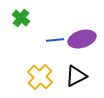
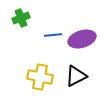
green cross: rotated 30 degrees clockwise
blue line: moved 2 px left, 5 px up
yellow cross: rotated 30 degrees counterclockwise
